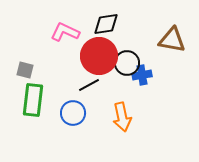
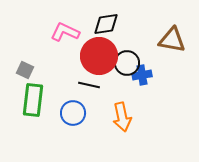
gray square: rotated 12 degrees clockwise
black line: rotated 40 degrees clockwise
